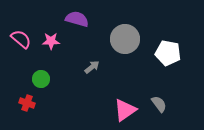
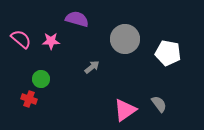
red cross: moved 2 px right, 4 px up
